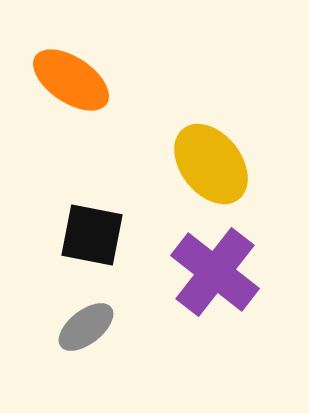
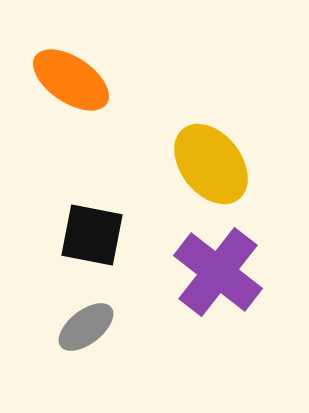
purple cross: moved 3 px right
